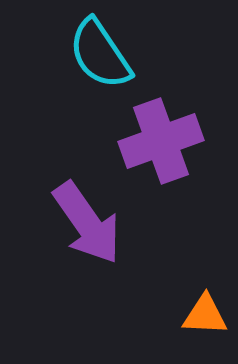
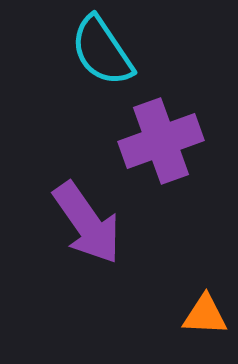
cyan semicircle: moved 2 px right, 3 px up
